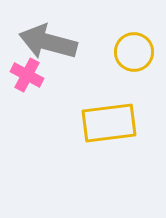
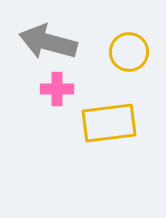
yellow circle: moved 5 px left
pink cross: moved 30 px right, 14 px down; rotated 28 degrees counterclockwise
